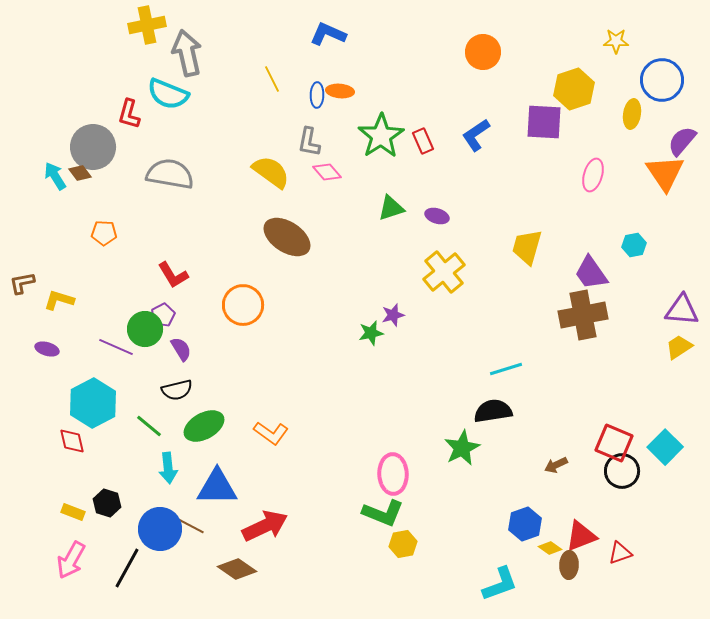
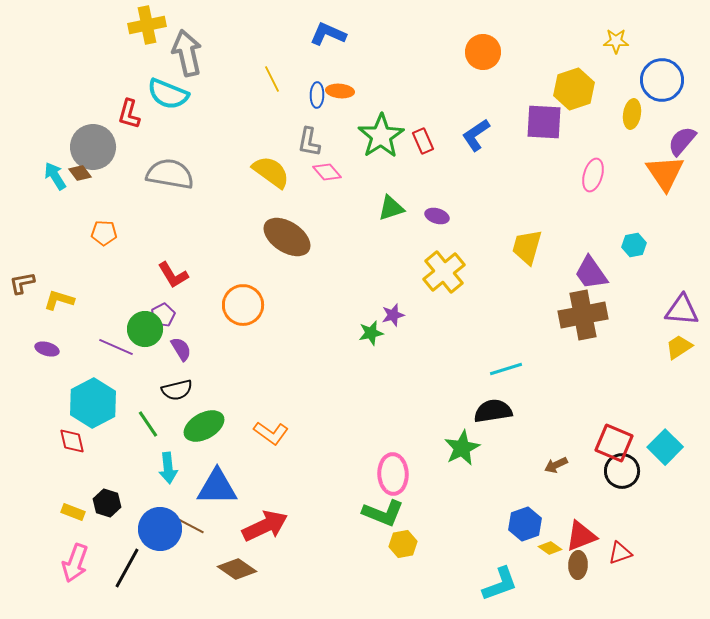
green line at (149, 426): moved 1 px left, 2 px up; rotated 16 degrees clockwise
pink arrow at (71, 560): moved 4 px right, 3 px down; rotated 9 degrees counterclockwise
brown ellipse at (569, 565): moved 9 px right
